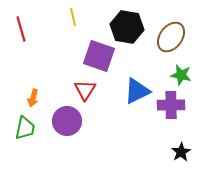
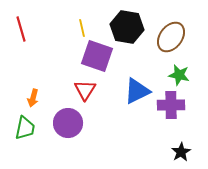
yellow line: moved 9 px right, 11 px down
purple square: moved 2 px left
green star: moved 2 px left
purple circle: moved 1 px right, 2 px down
